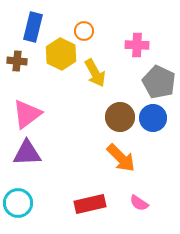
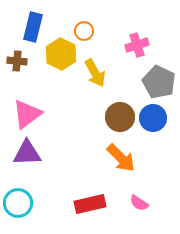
pink cross: rotated 20 degrees counterclockwise
